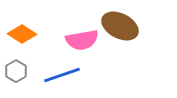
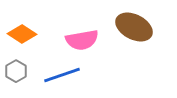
brown ellipse: moved 14 px right, 1 px down
